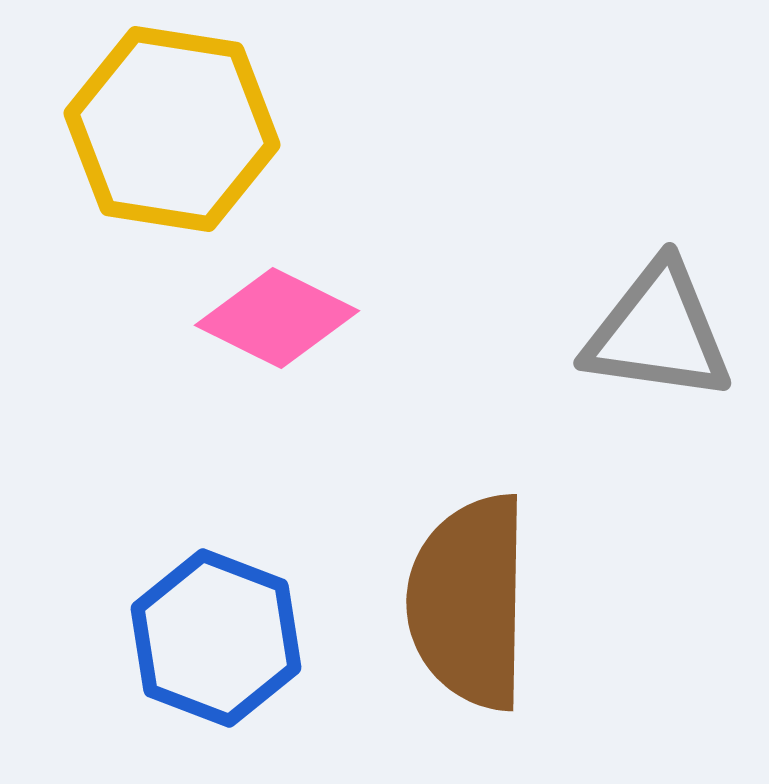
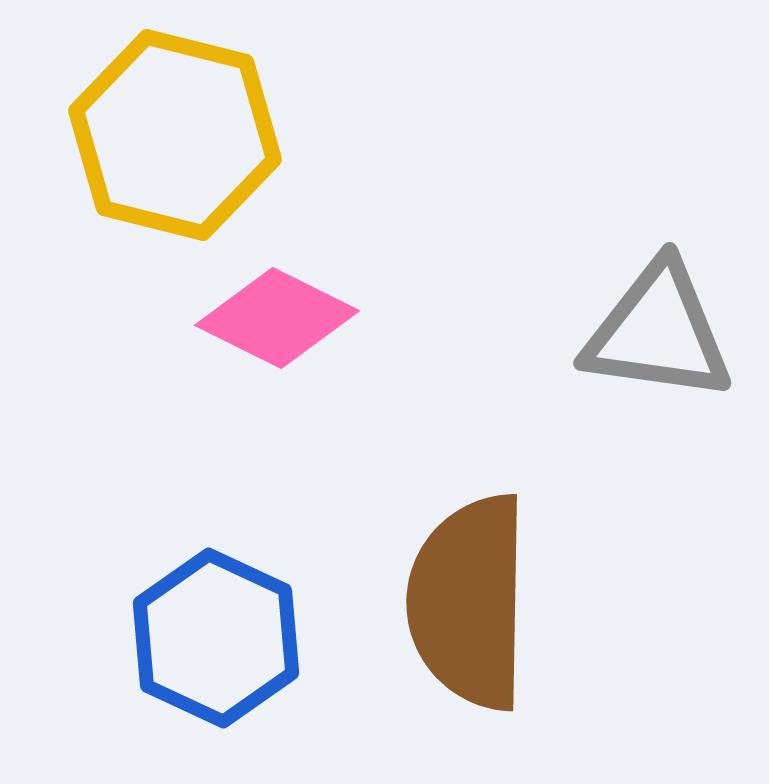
yellow hexagon: moved 3 px right, 6 px down; rotated 5 degrees clockwise
blue hexagon: rotated 4 degrees clockwise
